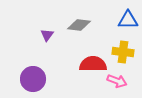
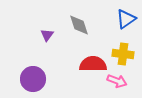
blue triangle: moved 2 px left, 1 px up; rotated 35 degrees counterclockwise
gray diamond: rotated 65 degrees clockwise
yellow cross: moved 2 px down
